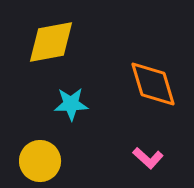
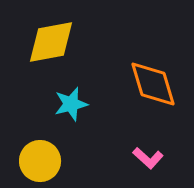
cyan star: rotated 12 degrees counterclockwise
